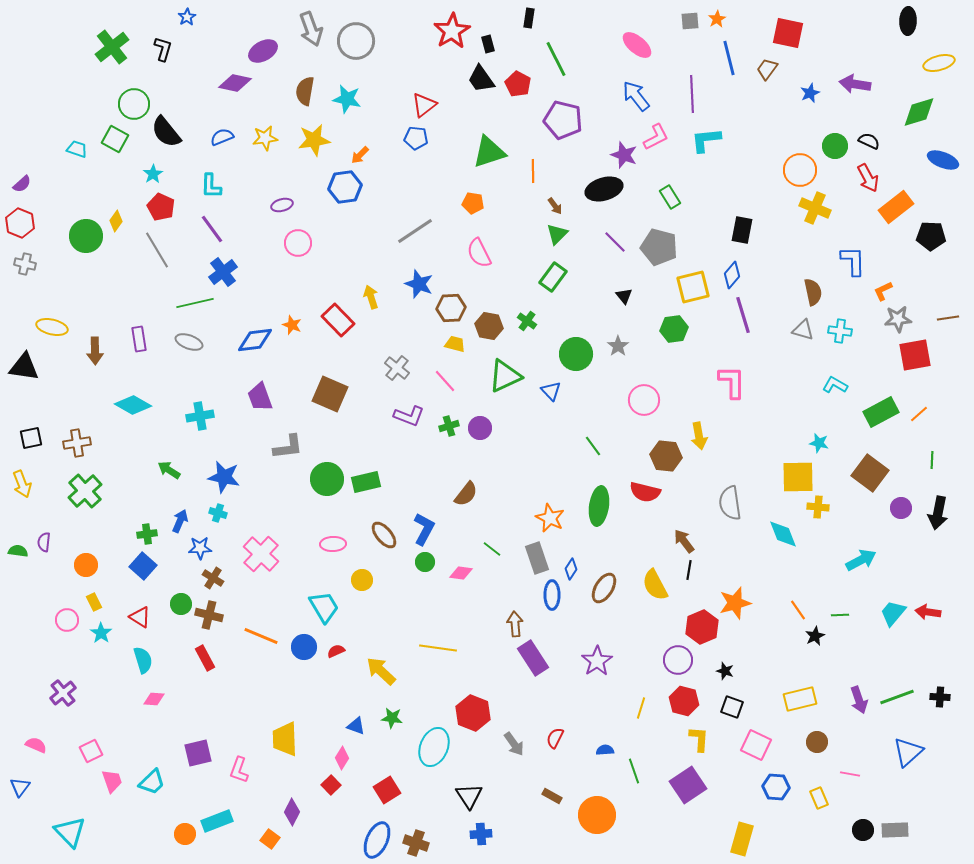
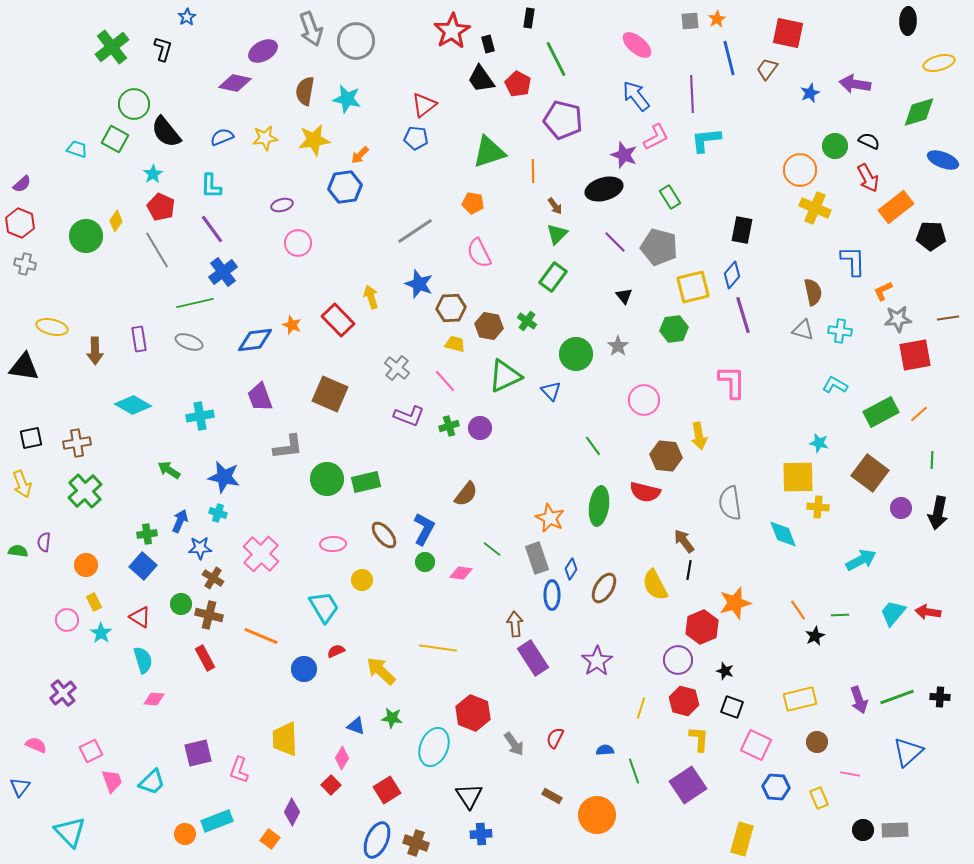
blue circle at (304, 647): moved 22 px down
